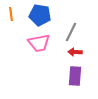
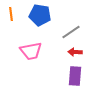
gray line: rotated 30 degrees clockwise
pink trapezoid: moved 8 px left, 8 px down
